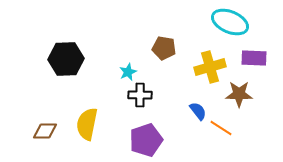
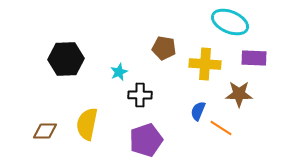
yellow cross: moved 5 px left, 3 px up; rotated 20 degrees clockwise
cyan star: moved 9 px left
blue semicircle: rotated 120 degrees counterclockwise
